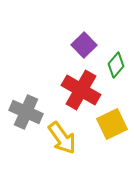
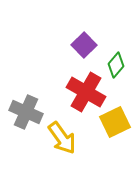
red cross: moved 5 px right, 2 px down
yellow square: moved 3 px right, 2 px up
